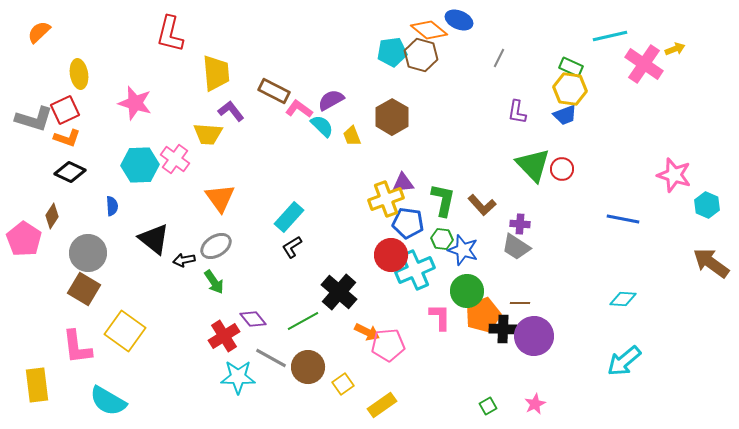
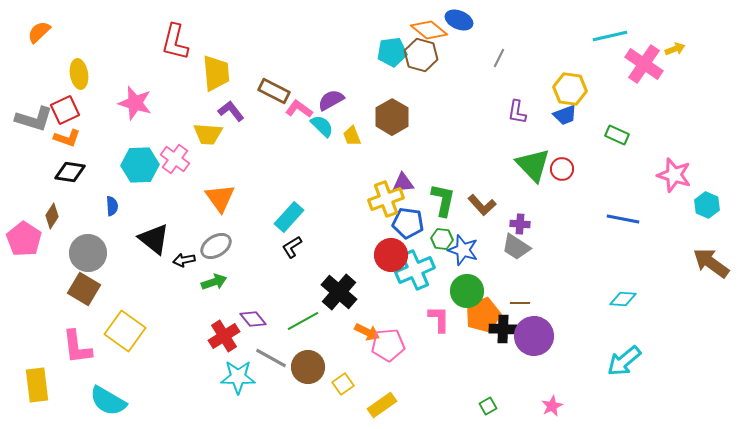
red L-shape at (170, 34): moved 5 px right, 8 px down
green rectangle at (571, 67): moved 46 px right, 68 px down
black diamond at (70, 172): rotated 16 degrees counterclockwise
green arrow at (214, 282): rotated 75 degrees counterclockwise
pink L-shape at (440, 317): moved 1 px left, 2 px down
pink star at (535, 404): moved 17 px right, 2 px down
